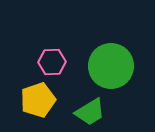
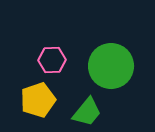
pink hexagon: moved 2 px up
green trapezoid: moved 3 px left; rotated 20 degrees counterclockwise
